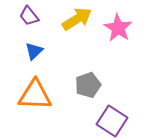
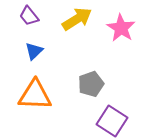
pink star: moved 3 px right
gray pentagon: moved 3 px right, 1 px up
